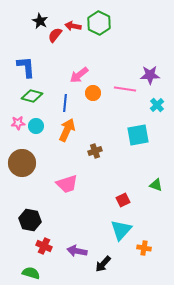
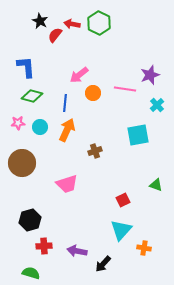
red arrow: moved 1 px left, 2 px up
purple star: rotated 18 degrees counterclockwise
cyan circle: moved 4 px right, 1 px down
black hexagon: rotated 25 degrees counterclockwise
red cross: rotated 28 degrees counterclockwise
